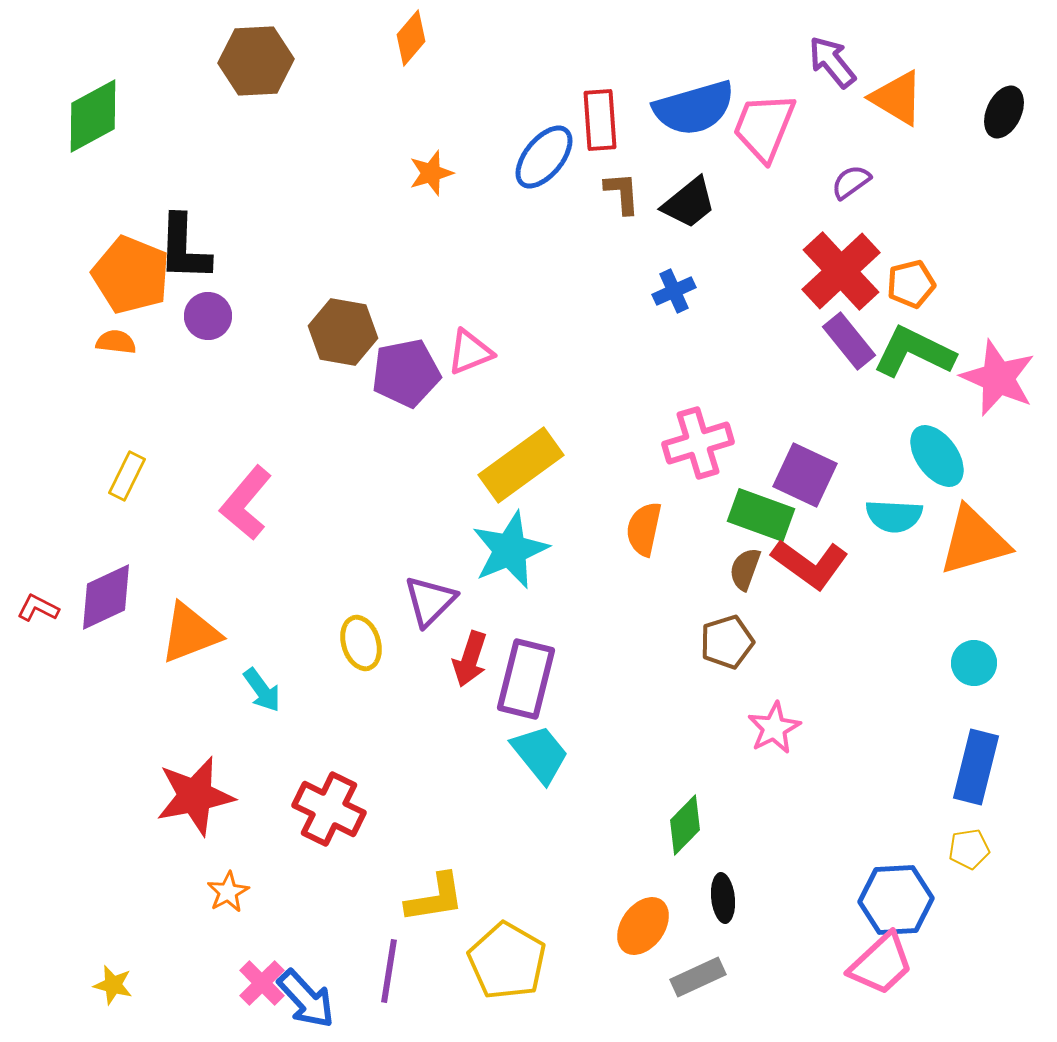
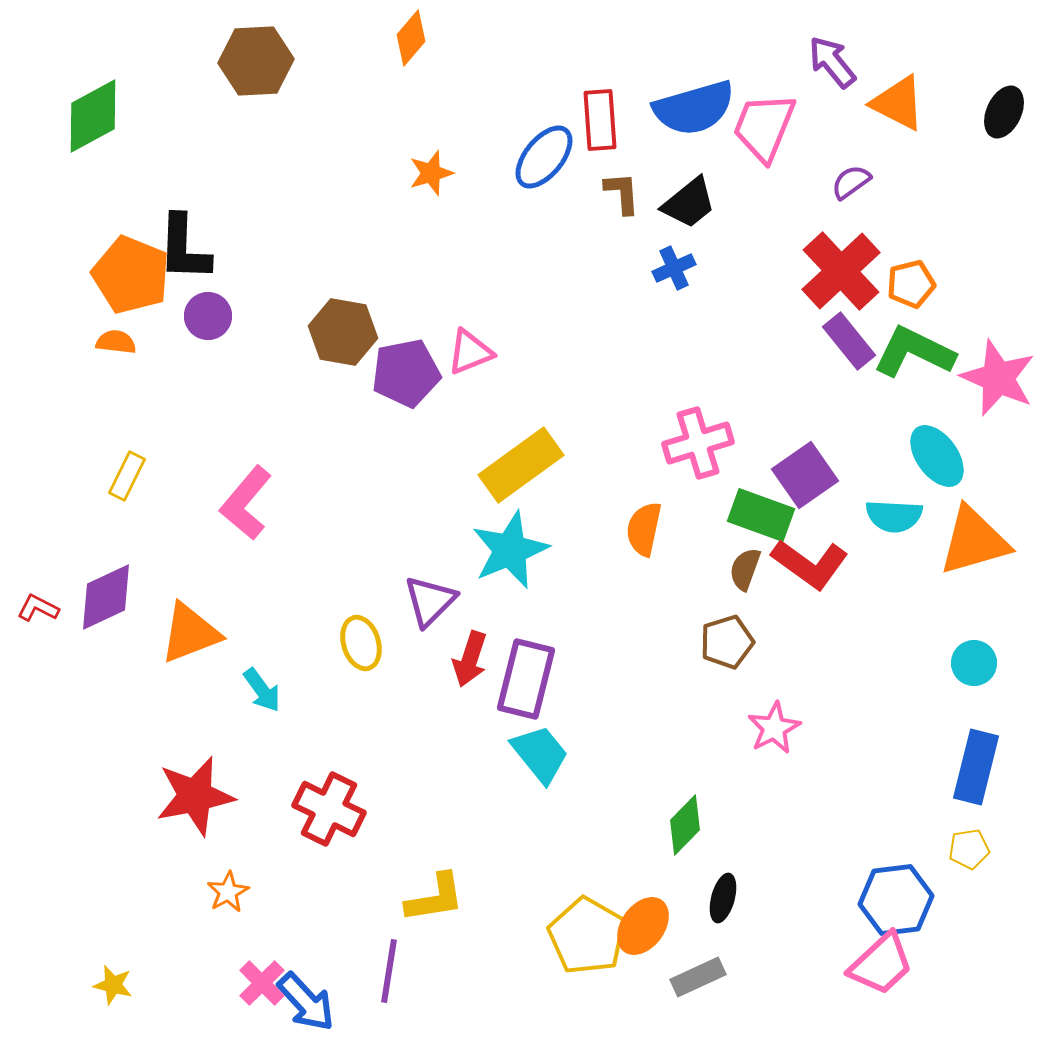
orange triangle at (897, 98): moved 1 px right, 5 px down; rotated 4 degrees counterclockwise
blue cross at (674, 291): moved 23 px up
purple square at (805, 475): rotated 30 degrees clockwise
black ellipse at (723, 898): rotated 21 degrees clockwise
blue hexagon at (896, 900): rotated 4 degrees counterclockwise
yellow pentagon at (507, 961): moved 80 px right, 25 px up
blue arrow at (306, 999): moved 3 px down
